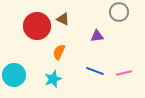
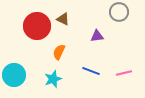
blue line: moved 4 px left
